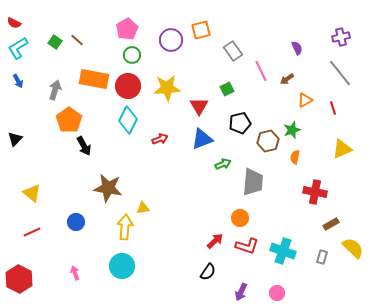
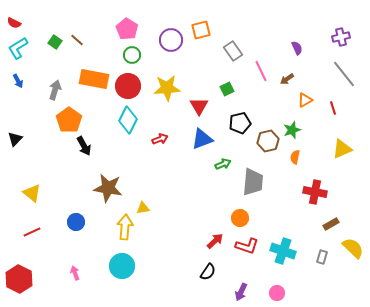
pink pentagon at (127, 29): rotated 10 degrees counterclockwise
gray line at (340, 73): moved 4 px right, 1 px down
